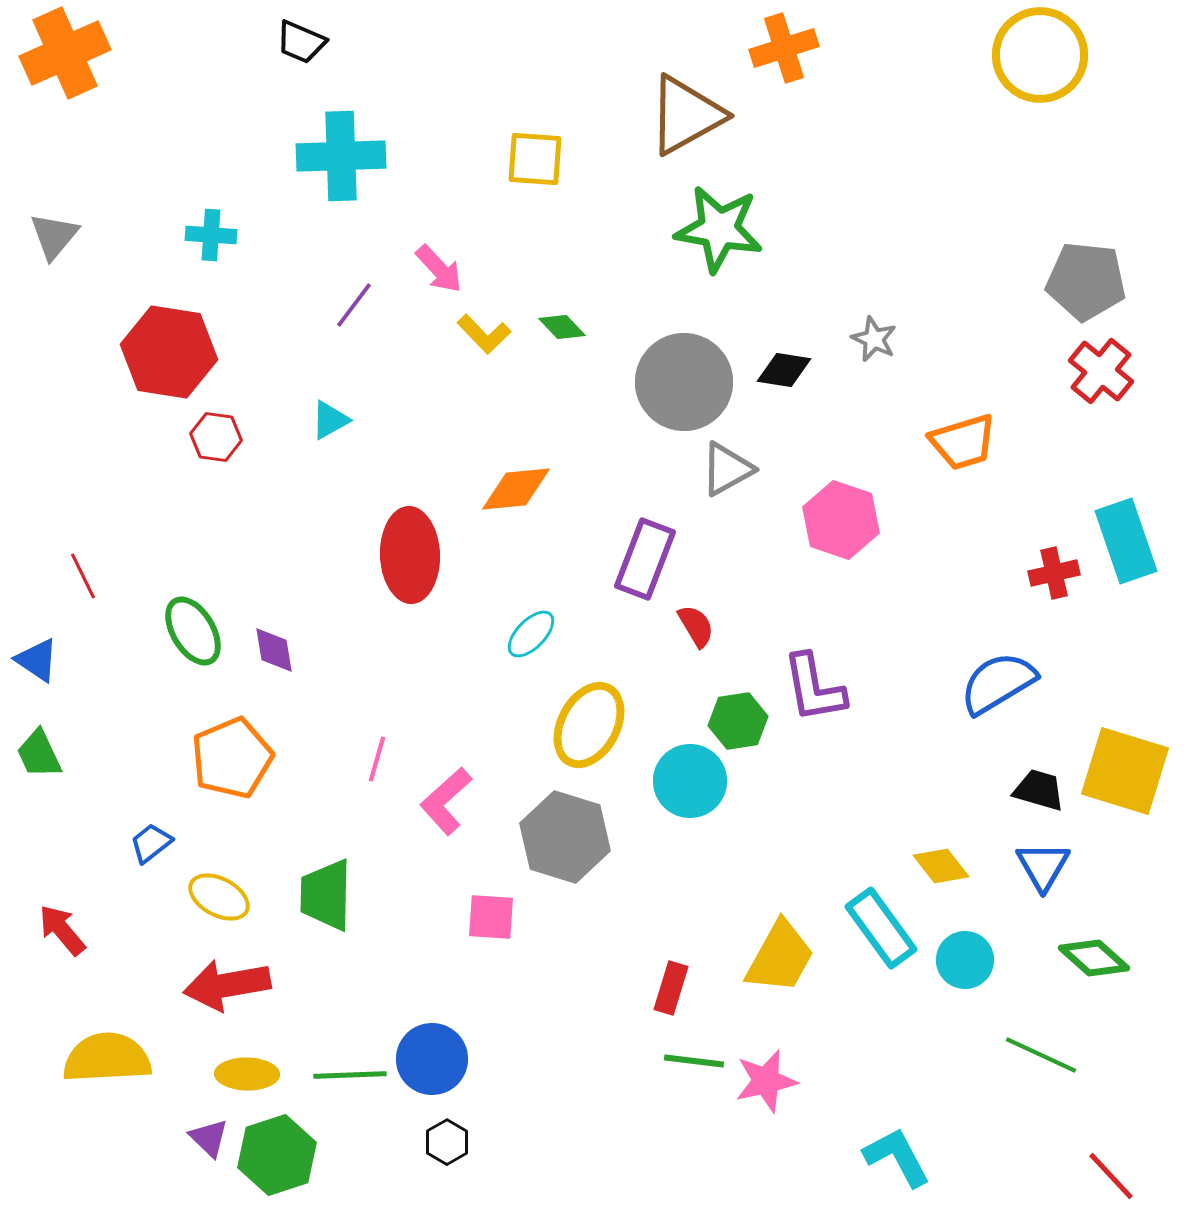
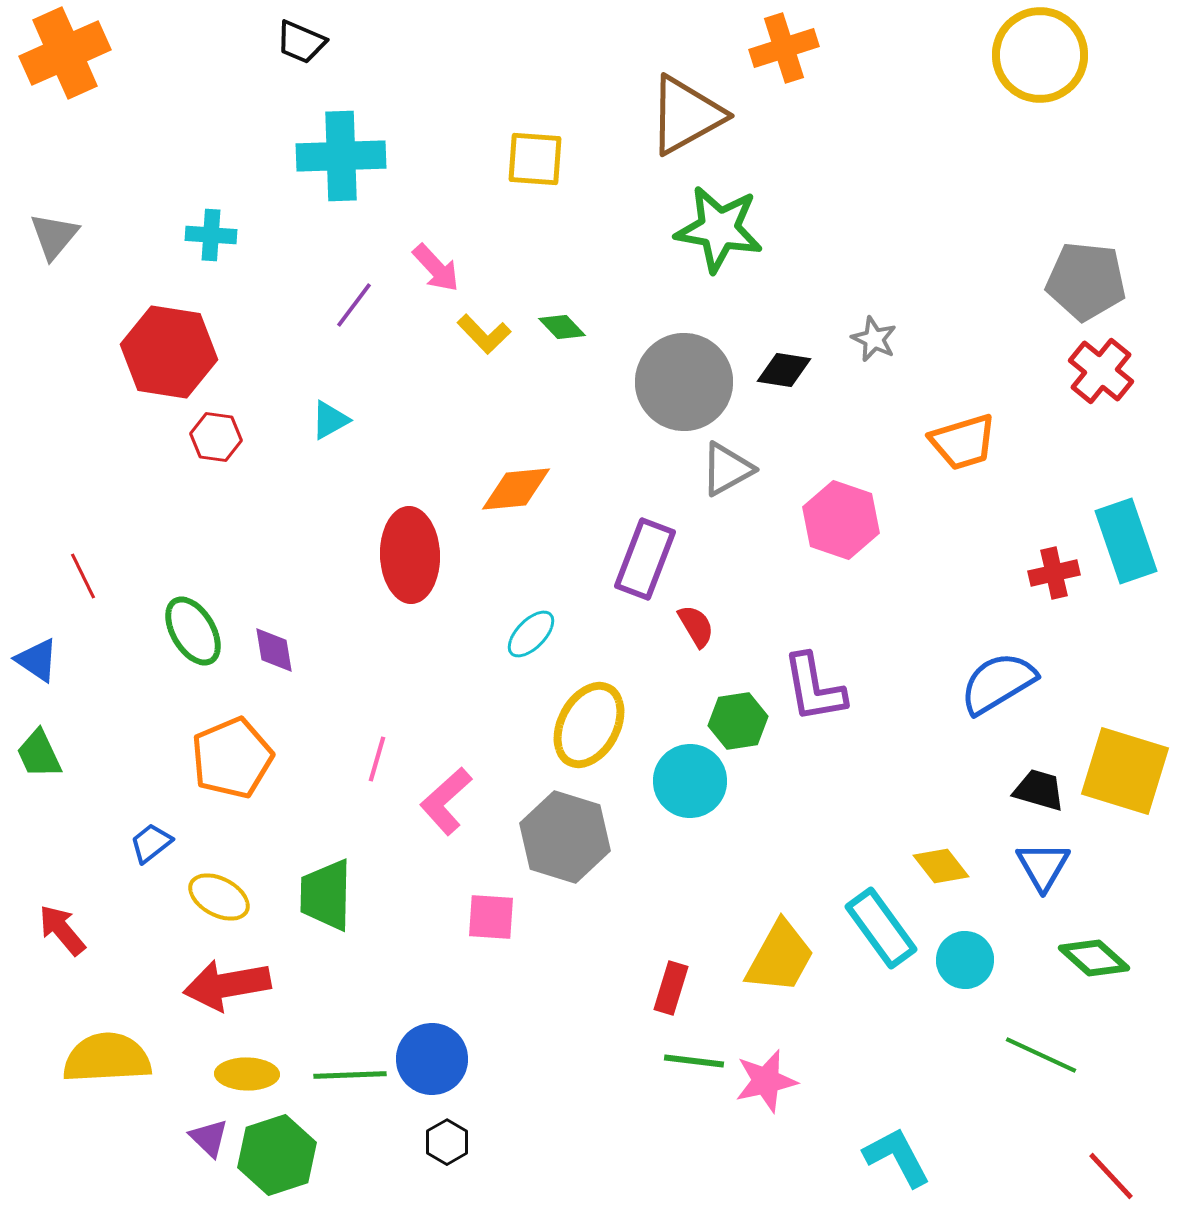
pink arrow at (439, 269): moved 3 px left, 1 px up
